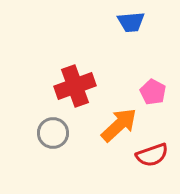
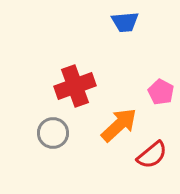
blue trapezoid: moved 6 px left
pink pentagon: moved 8 px right
red semicircle: rotated 20 degrees counterclockwise
